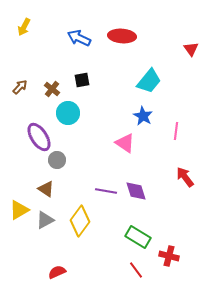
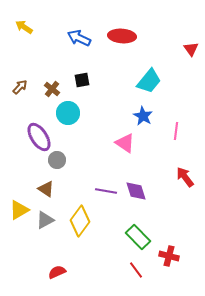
yellow arrow: rotated 96 degrees clockwise
green rectangle: rotated 15 degrees clockwise
